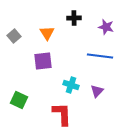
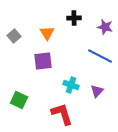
purple star: moved 1 px left
blue line: rotated 20 degrees clockwise
red L-shape: rotated 15 degrees counterclockwise
